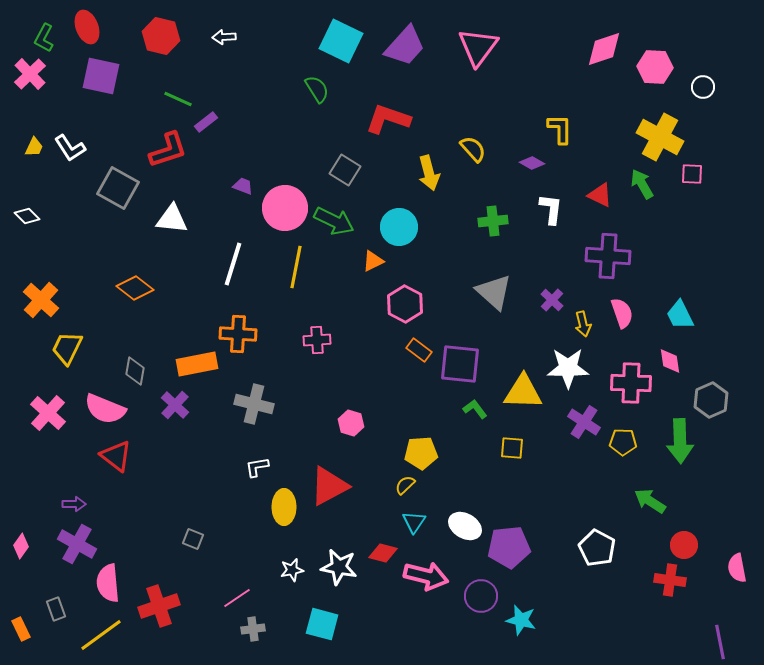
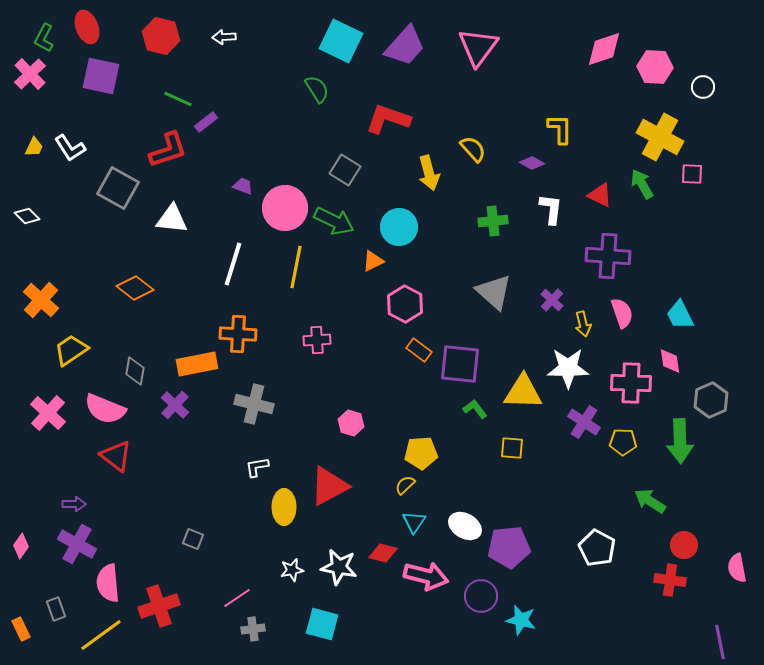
yellow trapezoid at (67, 348): moved 4 px right, 2 px down; rotated 30 degrees clockwise
